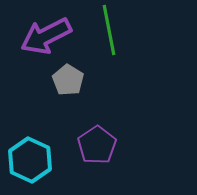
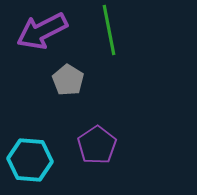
purple arrow: moved 4 px left, 5 px up
cyan hexagon: rotated 21 degrees counterclockwise
